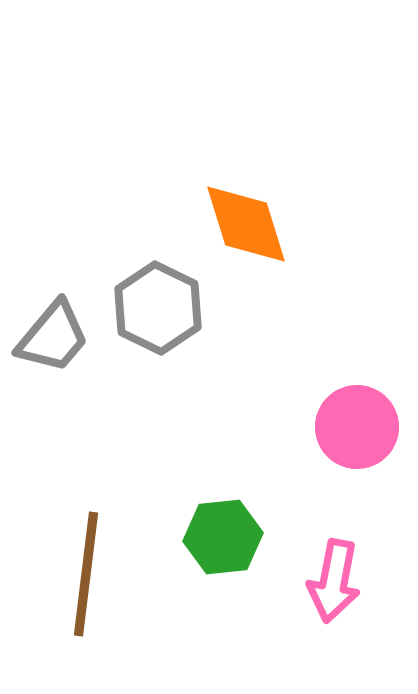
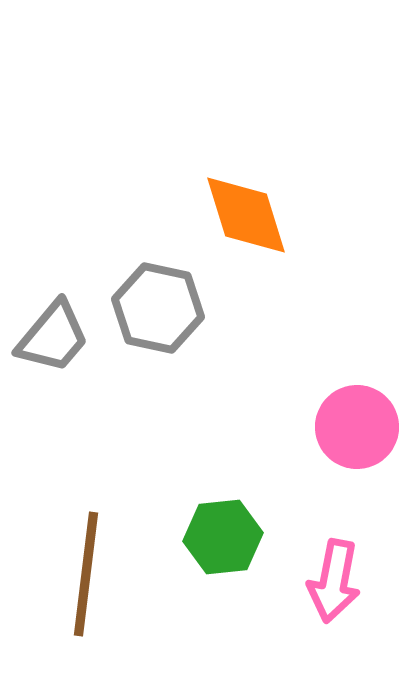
orange diamond: moved 9 px up
gray hexagon: rotated 14 degrees counterclockwise
